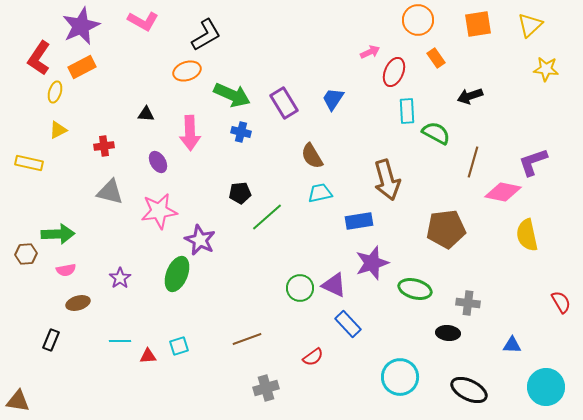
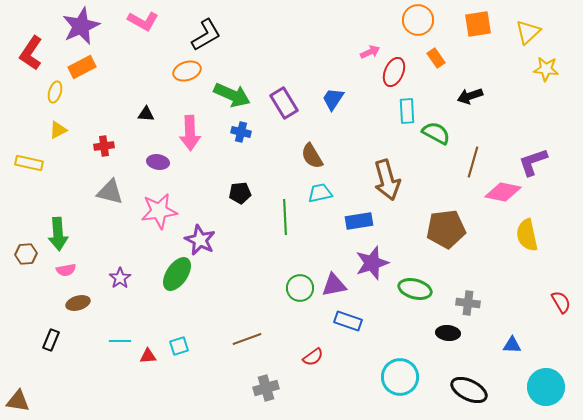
yellow triangle at (530, 25): moved 2 px left, 7 px down
red L-shape at (39, 58): moved 8 px left, 5 px up
purple ellipse at (158, 162): rotated 50 degrees counterclockwise
green line at (267, 217): moved 18 px right; rotated 52 degrees counterclockwise
green arrow at (58, 234): rotated 88 degrees clockwise
green ellipse at (177, 274): rotated 12 degrees clockwise
purple triangle at (334, 285): rotated 36 degrees counterclockwise
blue rectangle at (348, 324): moved 3 px up; rotated 28 degrees counterclockwise
